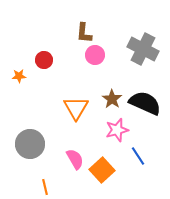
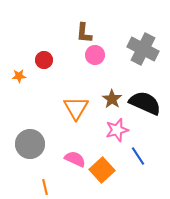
pink semicircle: rotated 35 degrees counterclockwise
